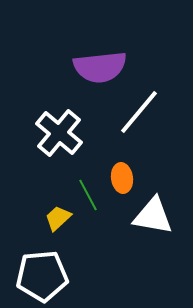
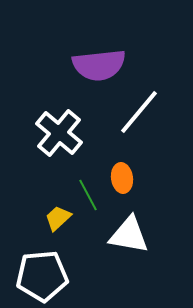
purple semicircle: moved 1 px left, 2 px up
white triangle: moved 24 px left, 19 px down
